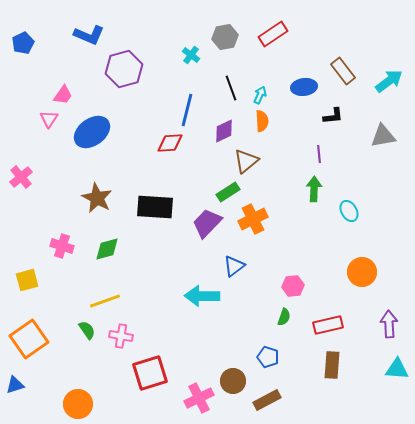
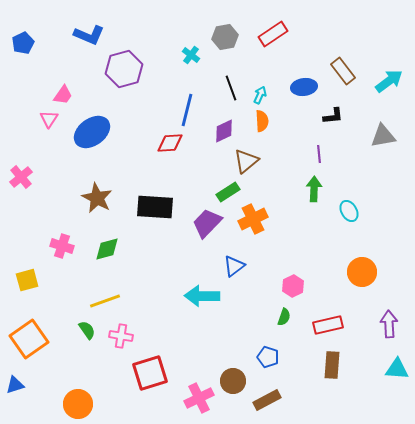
pink hexagon at (293, 286): rotated 20 degrees counterclockwise
